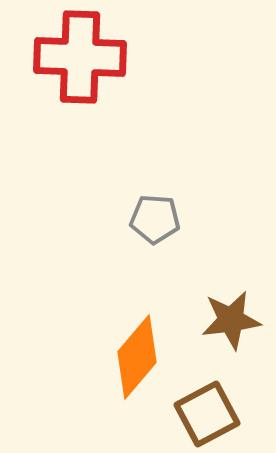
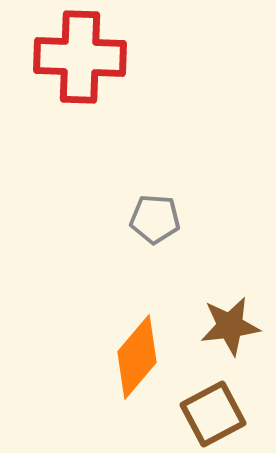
brown star: moved 1 px left, 6 px down
brown square: moved 6 px right
